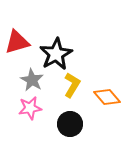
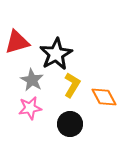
orange diamond: moved 3 px left; rotated 12 degrees clockwise
